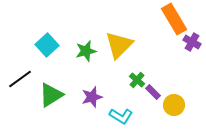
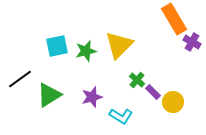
cyan square: moved 10 px right, 1 px down; rotated 30 degrees clockwise
green triangle: moved 2 px left
yellow circle: moved 1 px left, 3 px up
